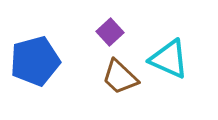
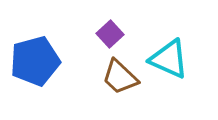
purple square: moved 2 px down
